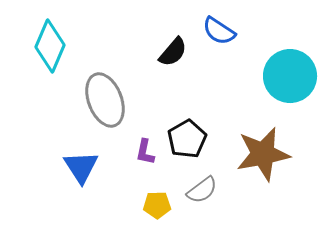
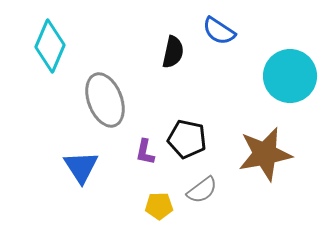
black semicircle: rotated 28 degrees counterclockwise
black pentagon: rotated 30 degrees counterclockwise
brown star: moved 2 px right
yellow pentagon: moved 2 px right, 1 px down
